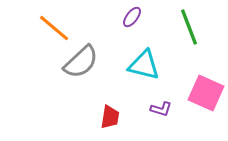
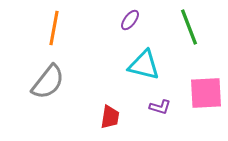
purple ellipse: moved 2 px left, 3 px down
orange line: rotated 60 degrees clockwise
gray semicircle: moved 33 px left, 20 px down; rotated 9 degrees counterclockwise
pink square: rotated 27 degrees counterclockwise
purple L-shape: moved 1 px left, 2 px up
